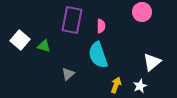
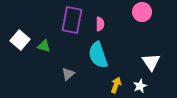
pink semicircle: moved 1 px left, 2 px up
white triangle: moved 1 px left; rotated 24 degrees counterclockwise
